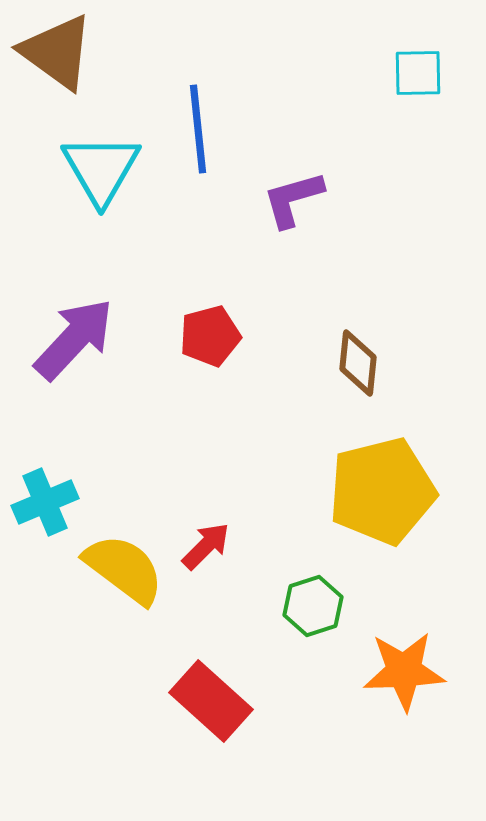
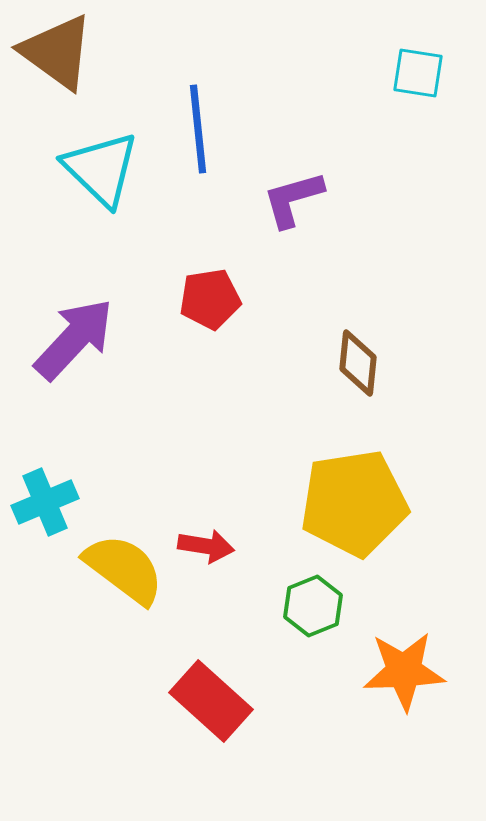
cyan square: rotated 10 degrees clockwise
cyan triangle: rotated 16 degrees counterclockwise
red pentagon: moved 37 px up; rotated 6 degrees clockwise
yellow pentagon: moved 28 px left, 12 px down; rotated 5 degrees clockwise
red arrow: rotated 54 degrees clockwise
green hexagon: rotated 4 degrees counterclockwise
